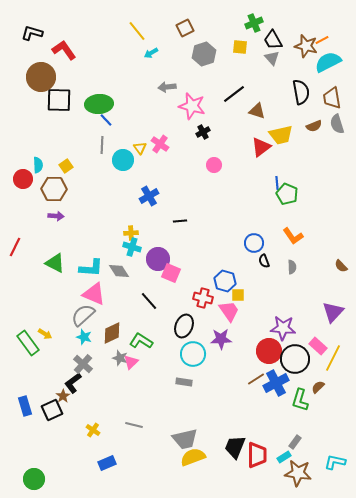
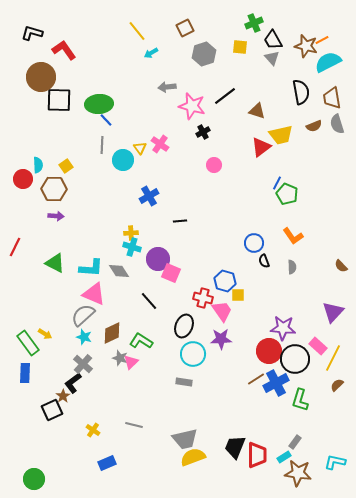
black line at (234, 94): moved 9 px left, 2 px down
blue line at (277, 183): rotated 32 degrees clockwise
pink trapezoid at (229, 311): moved 7 px left
brown semicircle at (318, 387): moved 19 px right, 2 px up
blue rectangle at (25, 406): moved 33 px up; rotated 18 degrees clockwise
